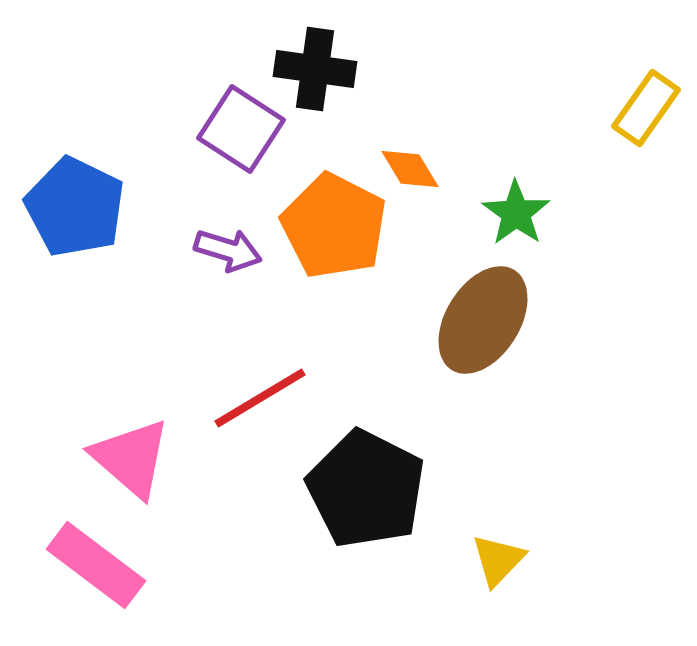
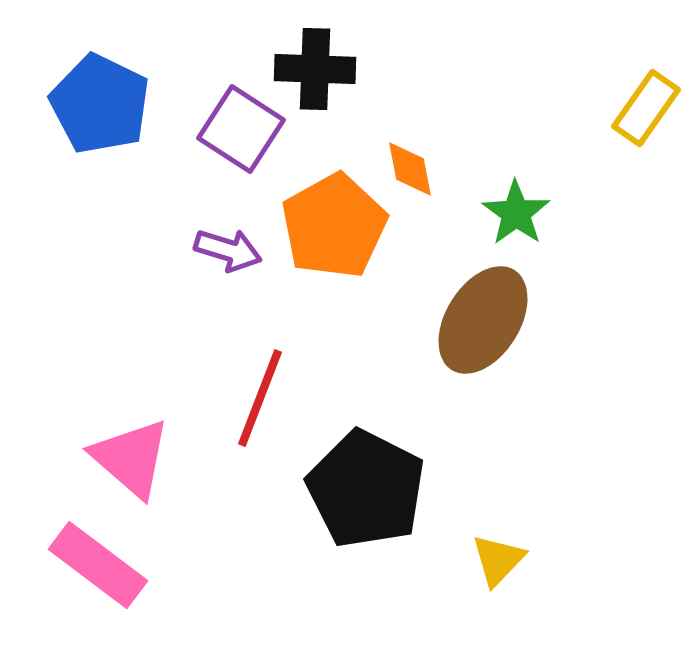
black cross: rotated 6 degrees counterclockwise
orange diamond: rotated 20 degrees clockwise
blue pentagon: moved 25 px right, 103 px up
orange pentagon: rotated 16 degrees clockwise
red line: rotated 38 degrees counterclockwise
pink rectangle: moved 2 px right
